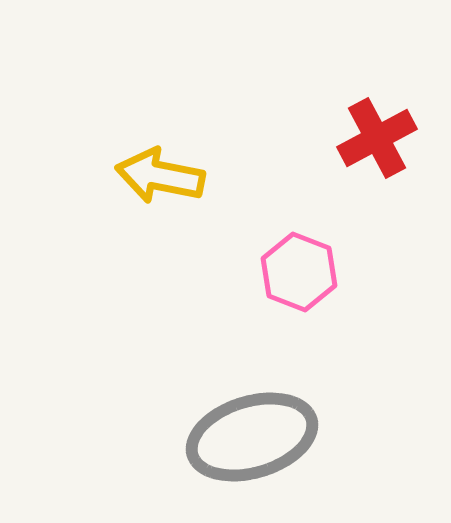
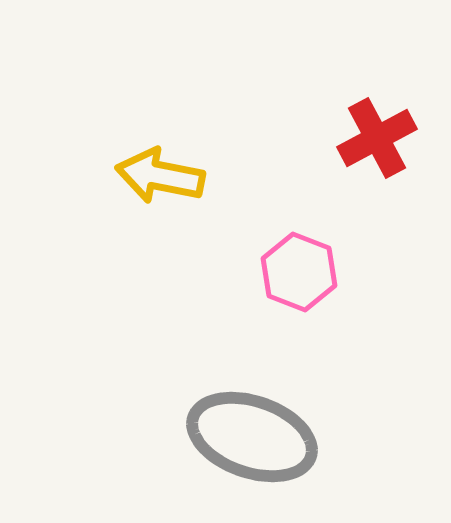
gray ellipse: rotated 36 degrees clockwise
